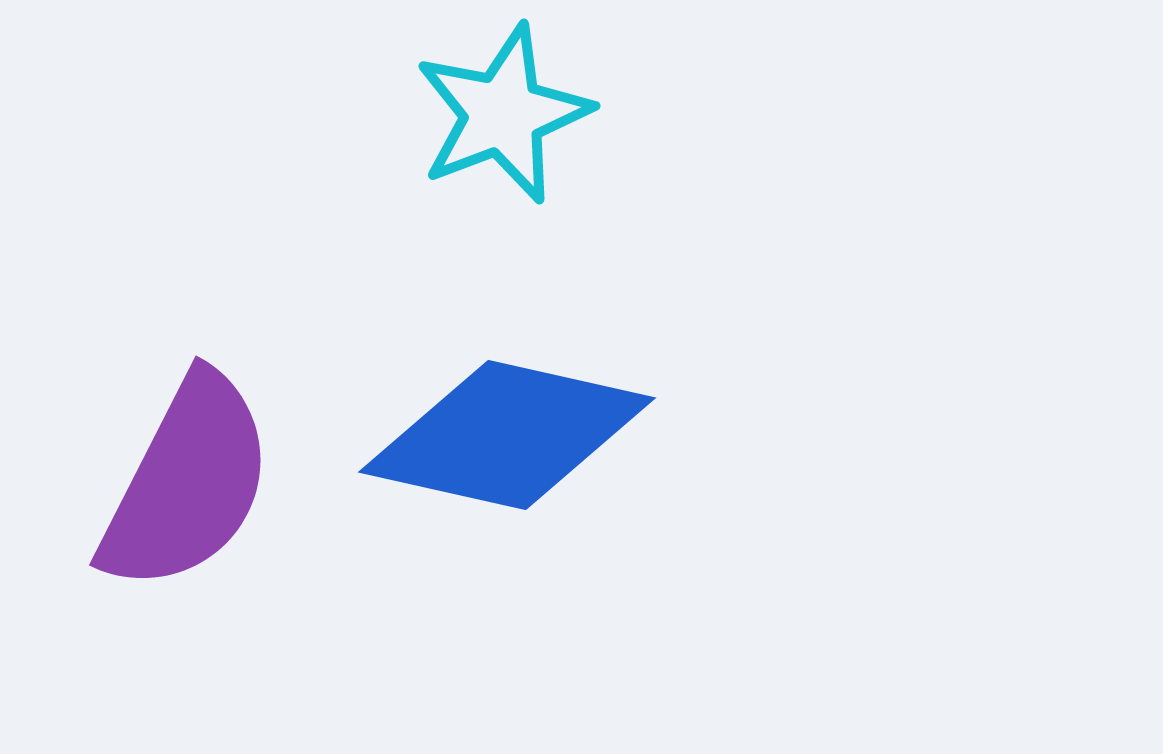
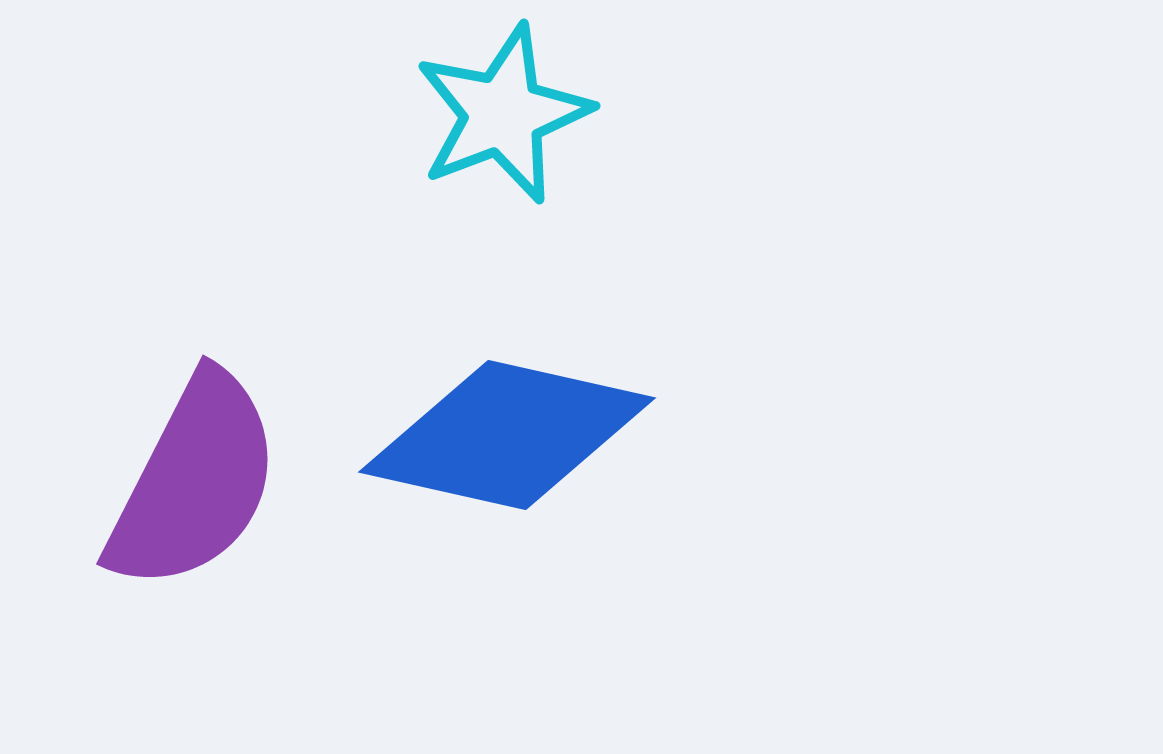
purple semicircle: moved 7 px right, 1 px up
